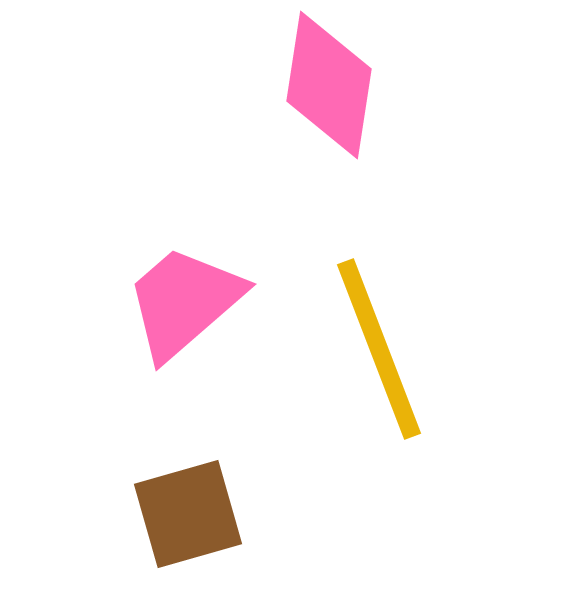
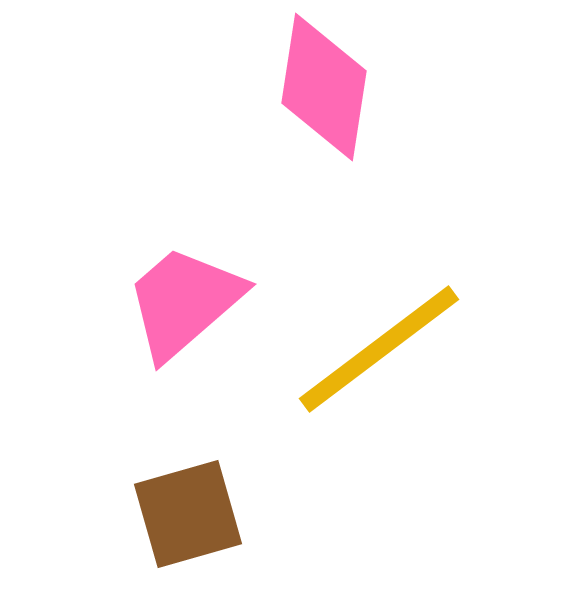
pink diamond: moved 5 px left, 2 px down
yellow line: rotated 74 degrees clockwise
